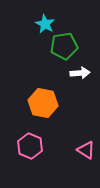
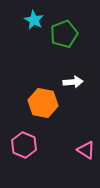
cyan star: moved 11 px left, 4 px up
green pentagon: moved 12 px up; rotated 12 degrees counterclockwise
white arrow: moved 7 px left, 9 px down
pink hexagon: moved 6 px left, 1 px up
